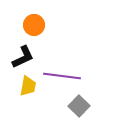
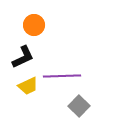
purple line: rotated 9 degrees counterclockwise
yellow trapezoid: rotated 55 degrees clockwise
